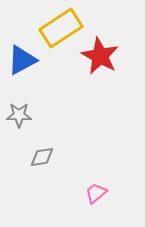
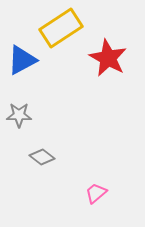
red star: moved 8 px right, 2 px down
gray diamond: rotated 45 degrees clockwise
